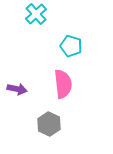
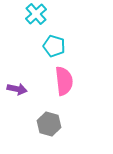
cyan pentagon: moved 17 px left
pink semicircle: moved 1 px right, 3 px up
gray hexagon: rotated 10 degrees counterclockwise
